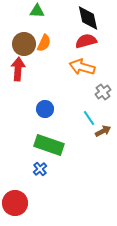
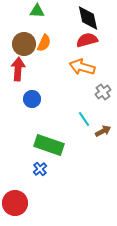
red semicircle: moved 1 px right, 1 px up
blue circle: moved 13 px left, 10 px up
cyan line: moved 5 px left, 1 px down
